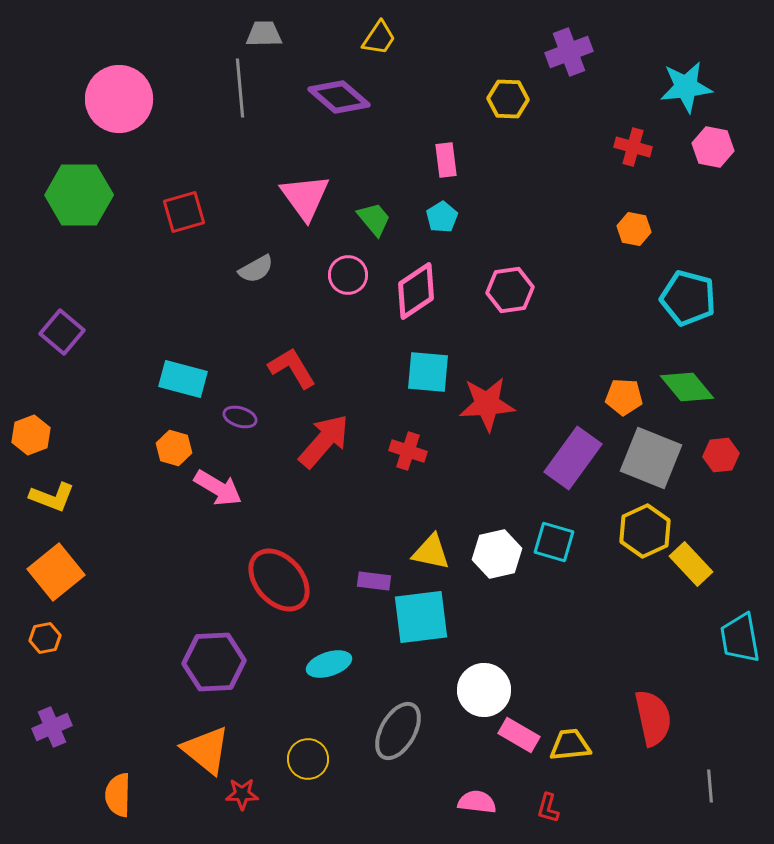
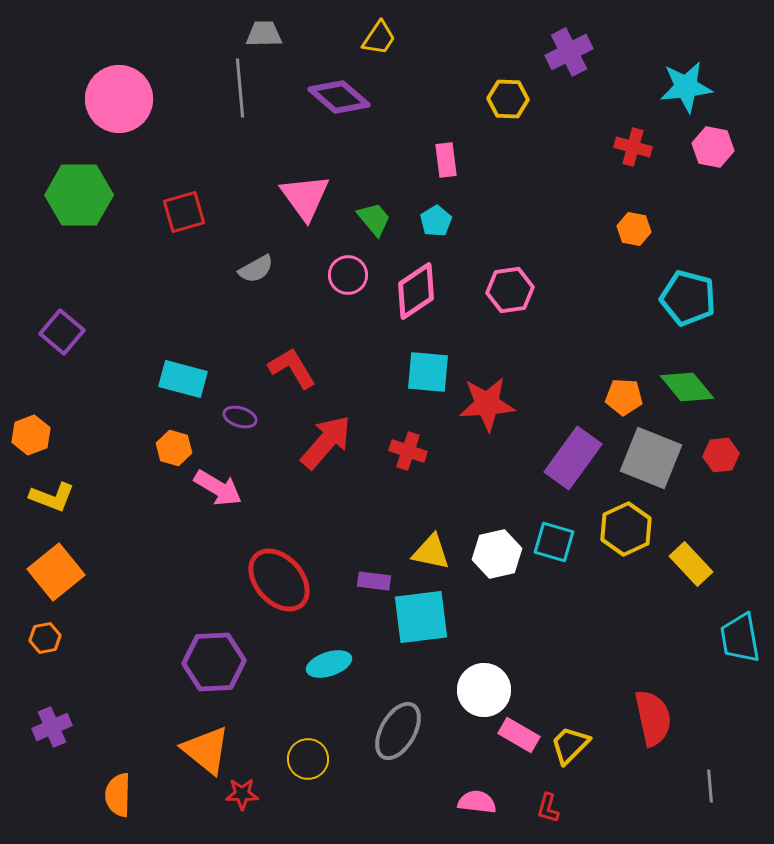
purple cross at (569, 52): rotated 6 degrees counterclockwise
cyan pentagon at (442, 217): moved 6 px left, 4 px down
red arrow at (324, 441): moved 2 px right, 1 px down
yellow hexagon at (645, 531): moved 19 px left, 2 px up
yellow trapezoid at (570, 745): rotated 39 degrees counterclockwise
